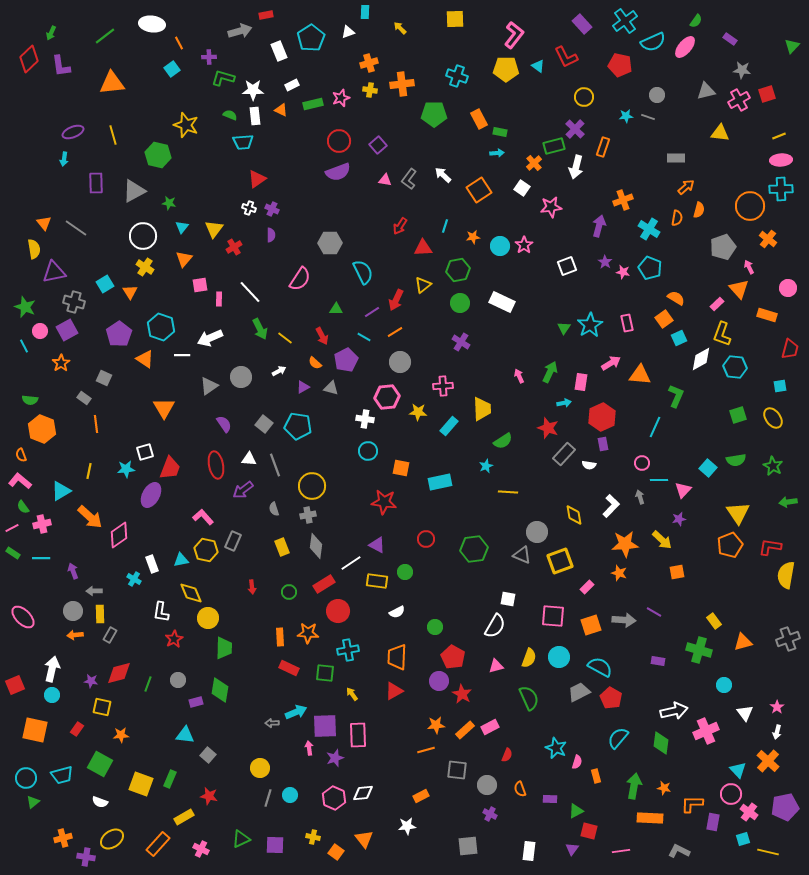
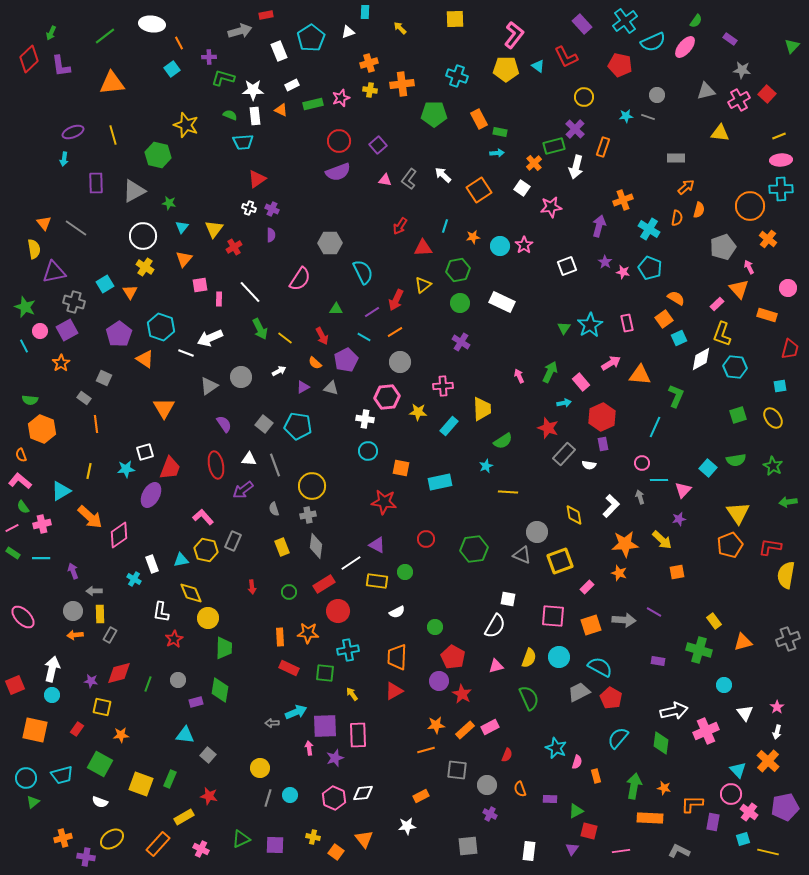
red square at (767, 94): rotated 30 degrees counterclockwise
white line at (182, 355): moved 4 px right, 2 px up; rotated 21 degrees clockwise
pink rectangle at (581, 382): rotated 48 degrees counterclockwise
